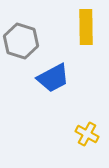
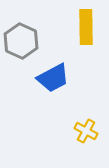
gray hexagon: rotated 8 degrees clockwise
yellow cross: moved 1 px left, 3 px up
